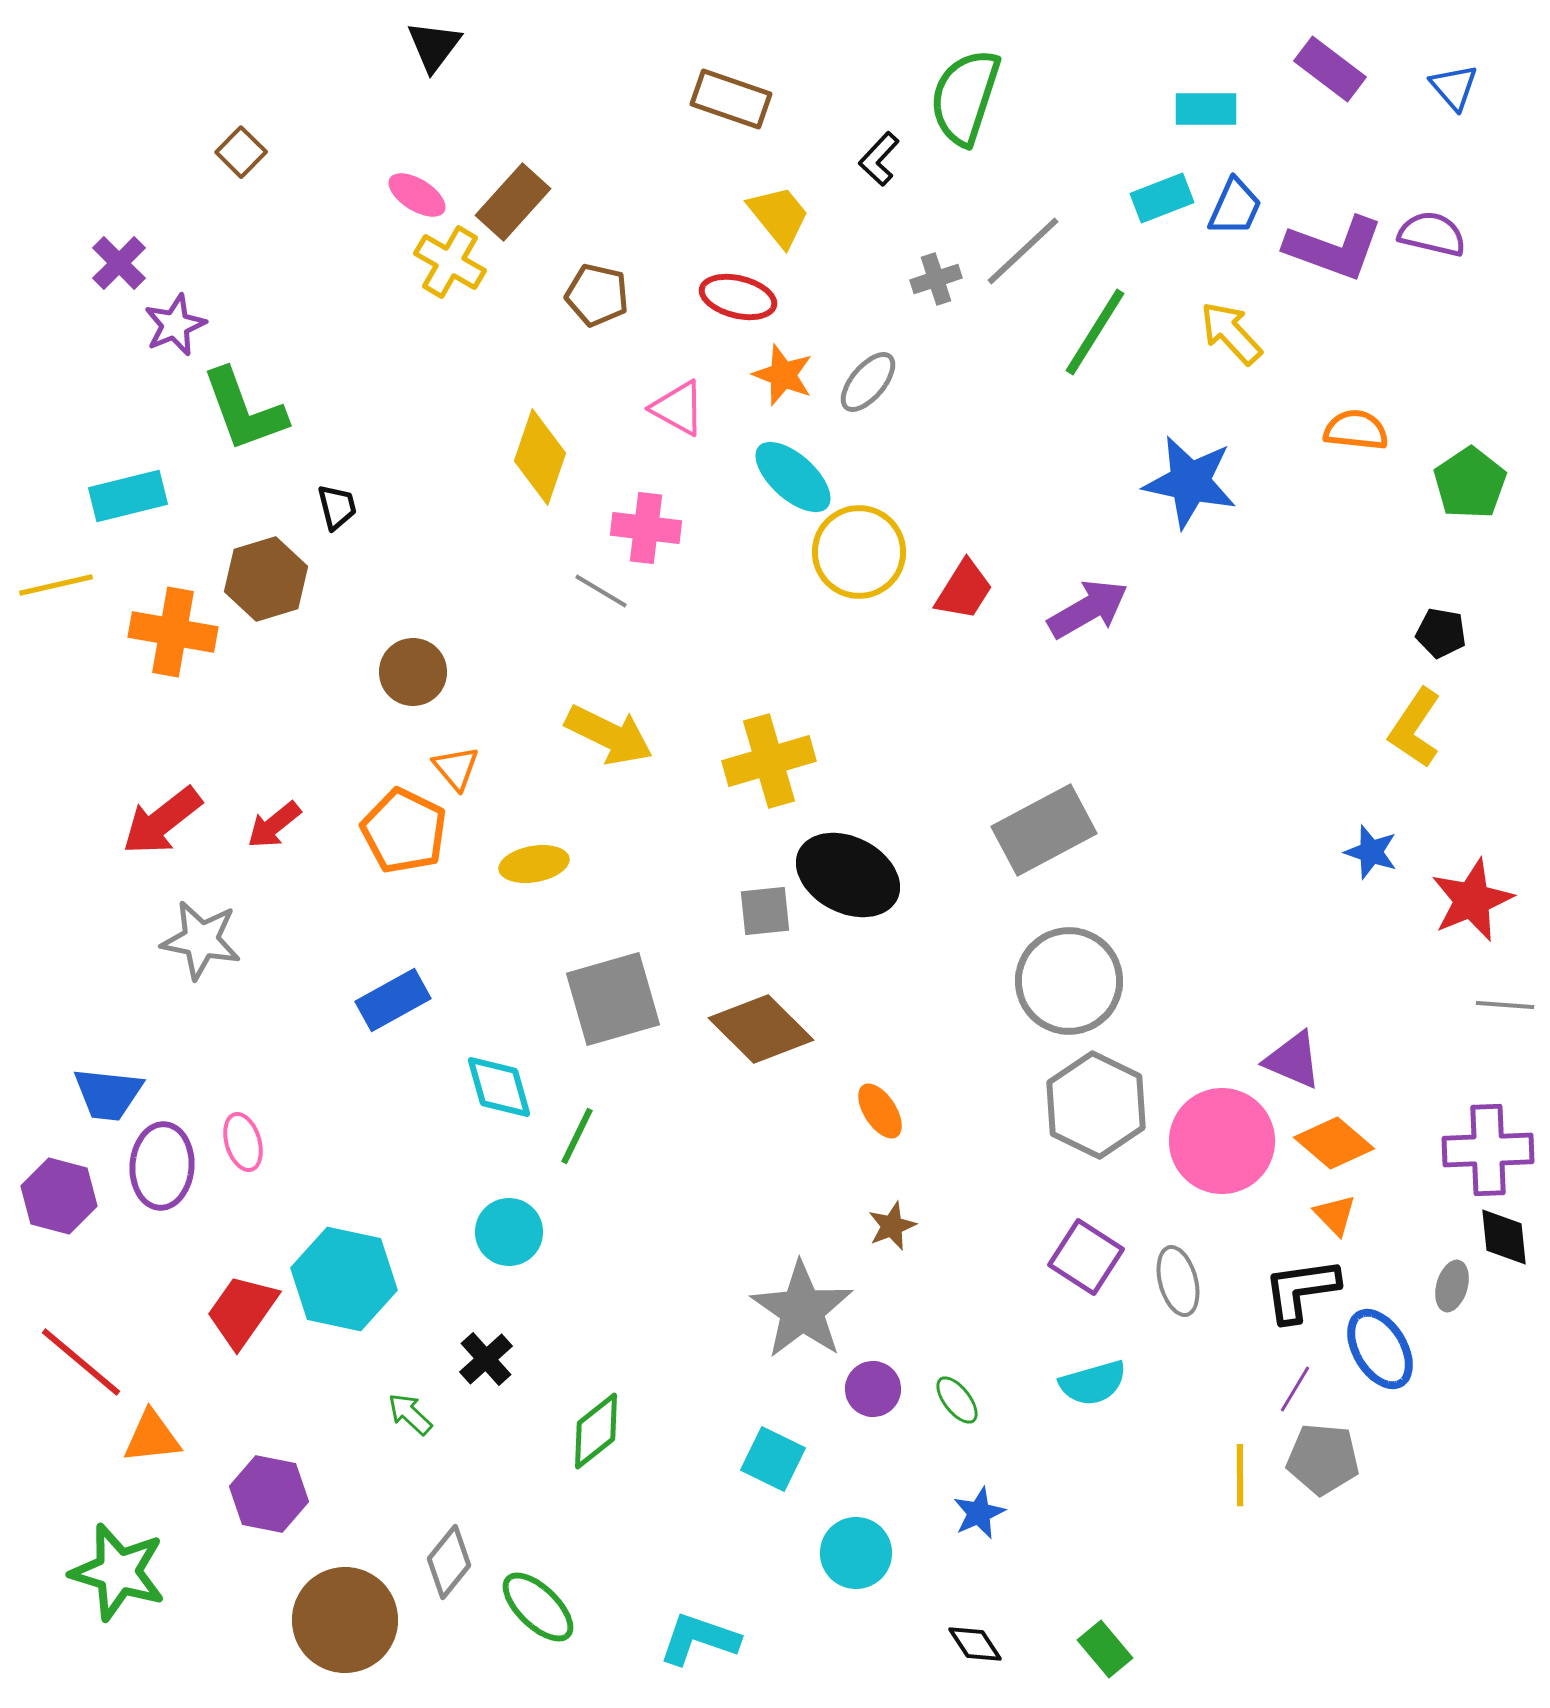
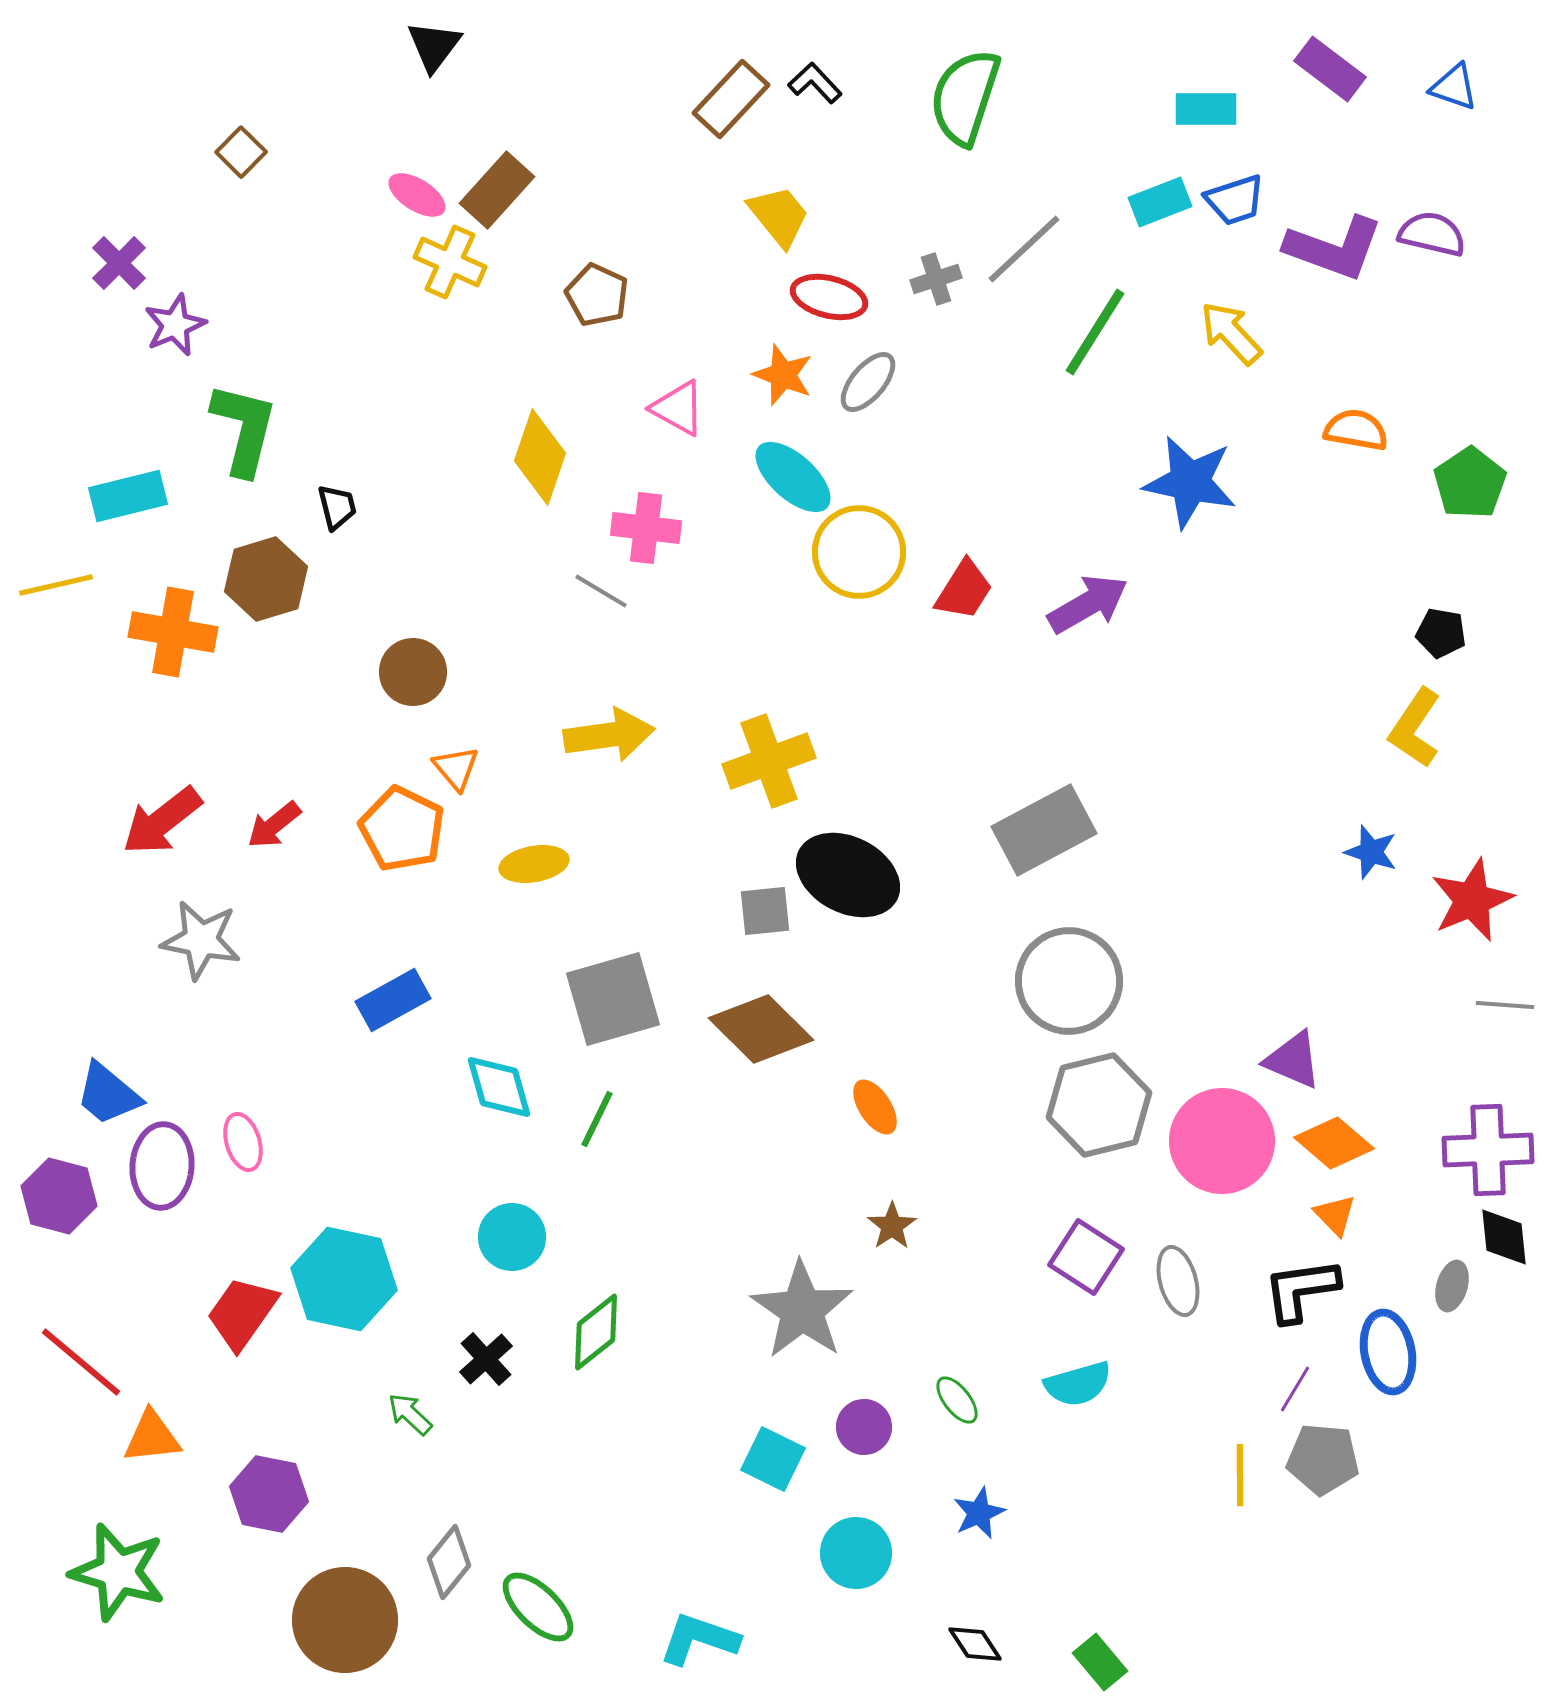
blue triangle at (1454, 87): rotated 30 degrees counterclockwise
brown rectangle at (731, 99): rotated 66 degrees counterclockwise
black L-shape at (879, 159): moved 64 px left, 76 px up; rotated 94 degrees clockwise
cyan rectangle at (1162, 198): moved 2 px left, 4 px down
brown rectangle at (513, 202): moved 16 px left, 12 px up
blue trapezoid at (1235, 207): moved 7 px up; rotated 48 degrees clockwise
gray line at (1023, 251): moved 1 px right, 2 px up
yellow cross at (450, 262): rotated 6 degrees counterclockwise
brown pentagon at (597, 295): rotated 12 degrees clockwise
red ellipse at (738, 297): moved 91 px right
green L-shape at (244, 410): moved 19 px down; rotated 146 degrees counterclockwise
orange semicircle at (1356, 430): rotated 4 degrees clockwise
purple arrow at (1088, 609): moved 5 px up
yellow arrow at (609, 735): rotated 34 degrees counterclockwise
yellow cross at (769, 761): rotated 4 degrees counterclockwise
orange pentagon at (404, 831): moved 2 px left, 2 px up
blue trapezoid at (108, 1094): rotated 34 degrees clockwise
gray hexagon at (1096, 1105): moved 3 px right; rotated 20 degrees clockwise
orange ellipse at (880, 1111): moved 5 px left, 4 px up
green line at (577, 1136): moved 20 px right, 17 px up
brown star at (892, 1226): rotated 12 degrees counterclockwise
cyan circle at (509, 1232): moved 3 px right, 5 px down
red trapezoid at (242, 1311): moved 2 px down
blue ellipse at (1380, 1349): moved 8 px right, 3 px down; rotated 20 degrees clockwise
cyan semicircle at (1093, 1383): moved 15 px left, 1 px down
purple circle at (873, 1389): moved 9 px left, 38 px down
green diamond at (596, 1431): moved 99 px up
green rectangle at (1105, 1649): moved 5 px left, 13 px down
